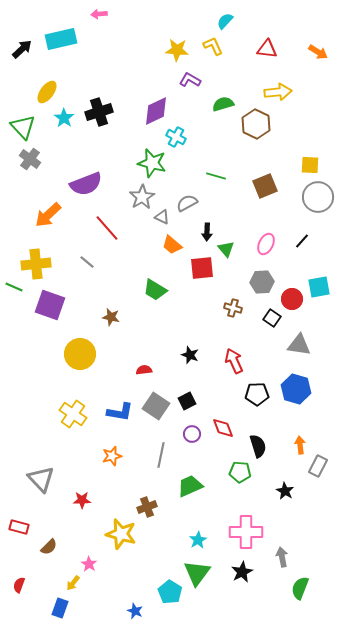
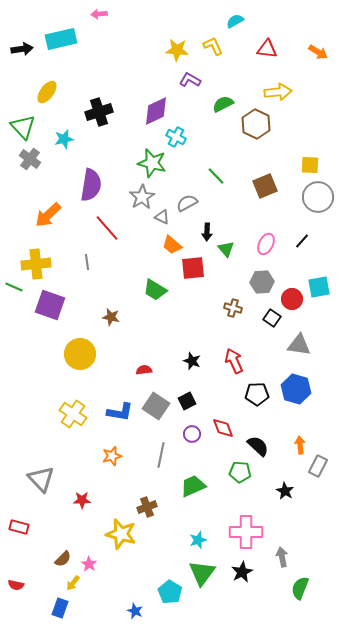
cyan semicircle at (225, 21): moved 10 px right; rotated 18 degrees clockwise
black arrow at (22, 49): rotated 35 degrees clockwise
green semicircle at (223, 104): rotated 10 degrees counterclockwise
cyan star at (64, 118): moved 21 px down; rotated 24 degrees clockwise
green line at (216, 176): rotated 30 degrees clockwise
purple semicircle at (86, 184): moved 5 px right, 1 px down; rotated 60 degrees counterclockwise
gray line at (87, 262): rotated 42 degrees clockwise
red square at (202, 268): moved 9 px left
black star at (190, 355): moved 2 px right, 6 px down
black semicircle at (258, 446): rotated 30 degrees counterclockwise
green trapezoid at (190, 486): moved 3 px right
cyan star at (198, 540): rotated 12 degrees clockwise
brown semicircle at (49, 547): moved 14 px right, 12 px down
green triangle at (197, 573): moved 5 px right
red semicircle at (19, 585): moved 3 px left; rotated 98 degrees counterclockwise
